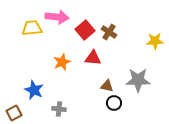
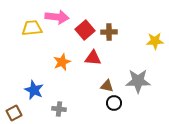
brown cross: rotated 35 degrees counterclockwise
gray star: moved 1 px down
